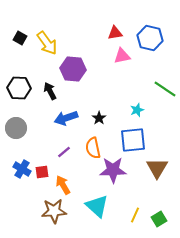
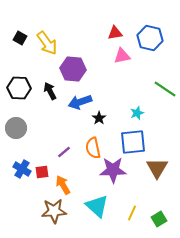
cyan star: moved 3 px down
blue arrow: moved 14 px right, 16 px up
blue square: moved 2 px down
yellow line: moved 3 px left, 2 px up
